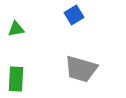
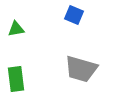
blue square: rotated 36 degrees counterclockwise
green rectangle: rotated 10 degrees counterclockwise
